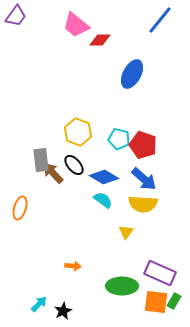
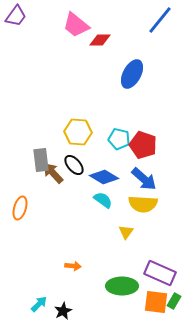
yellow hexagon: rotated 16 degrees counterclockwise
